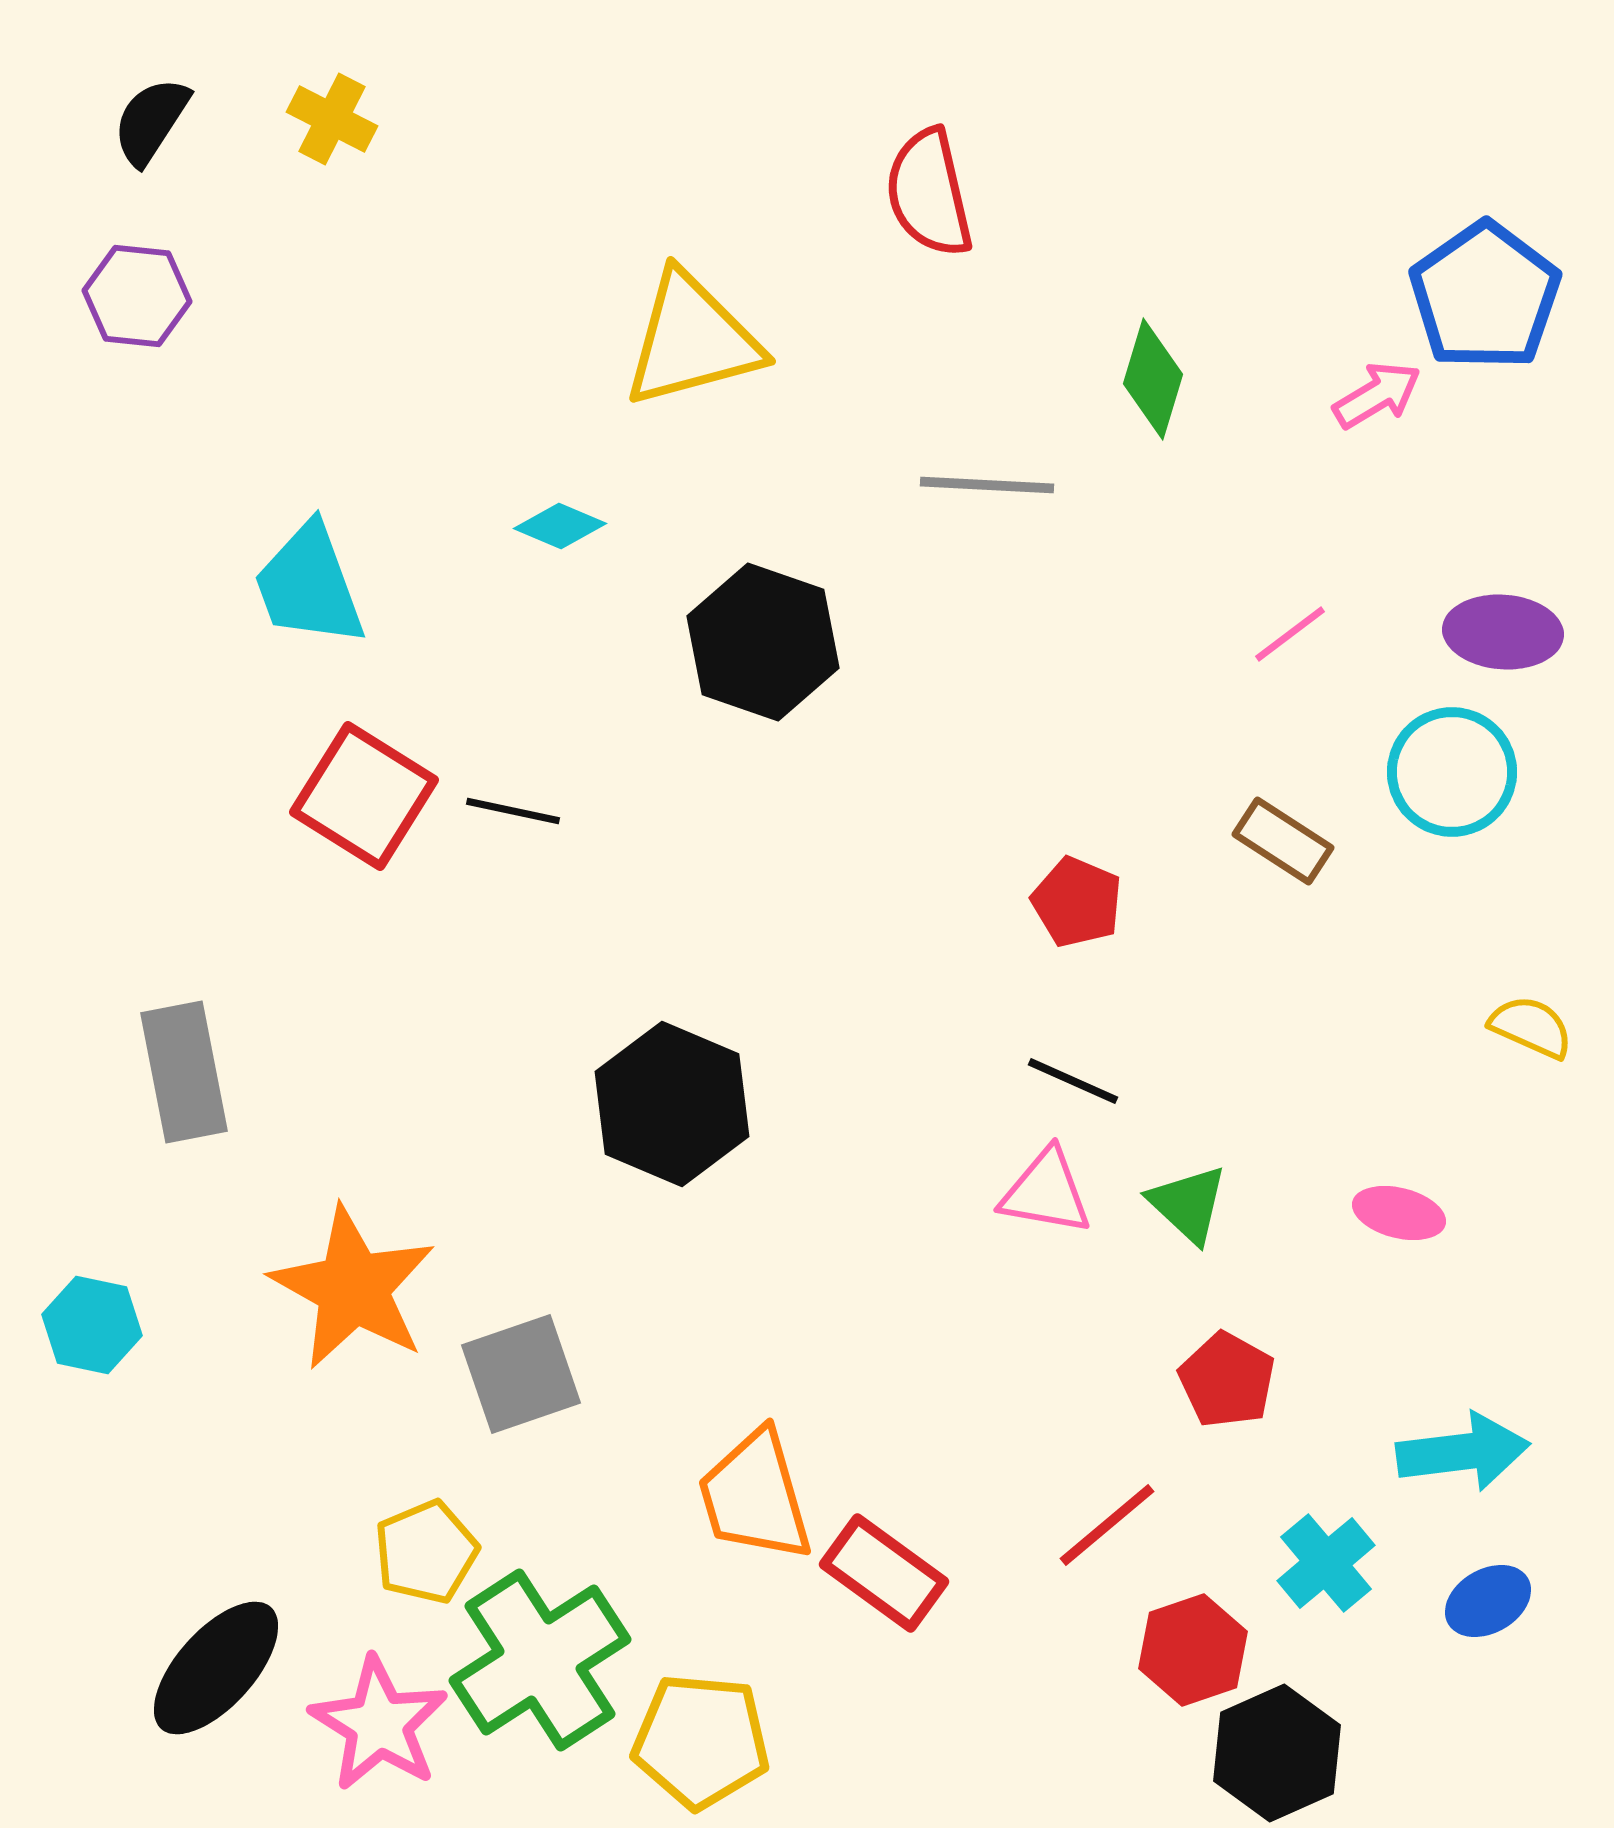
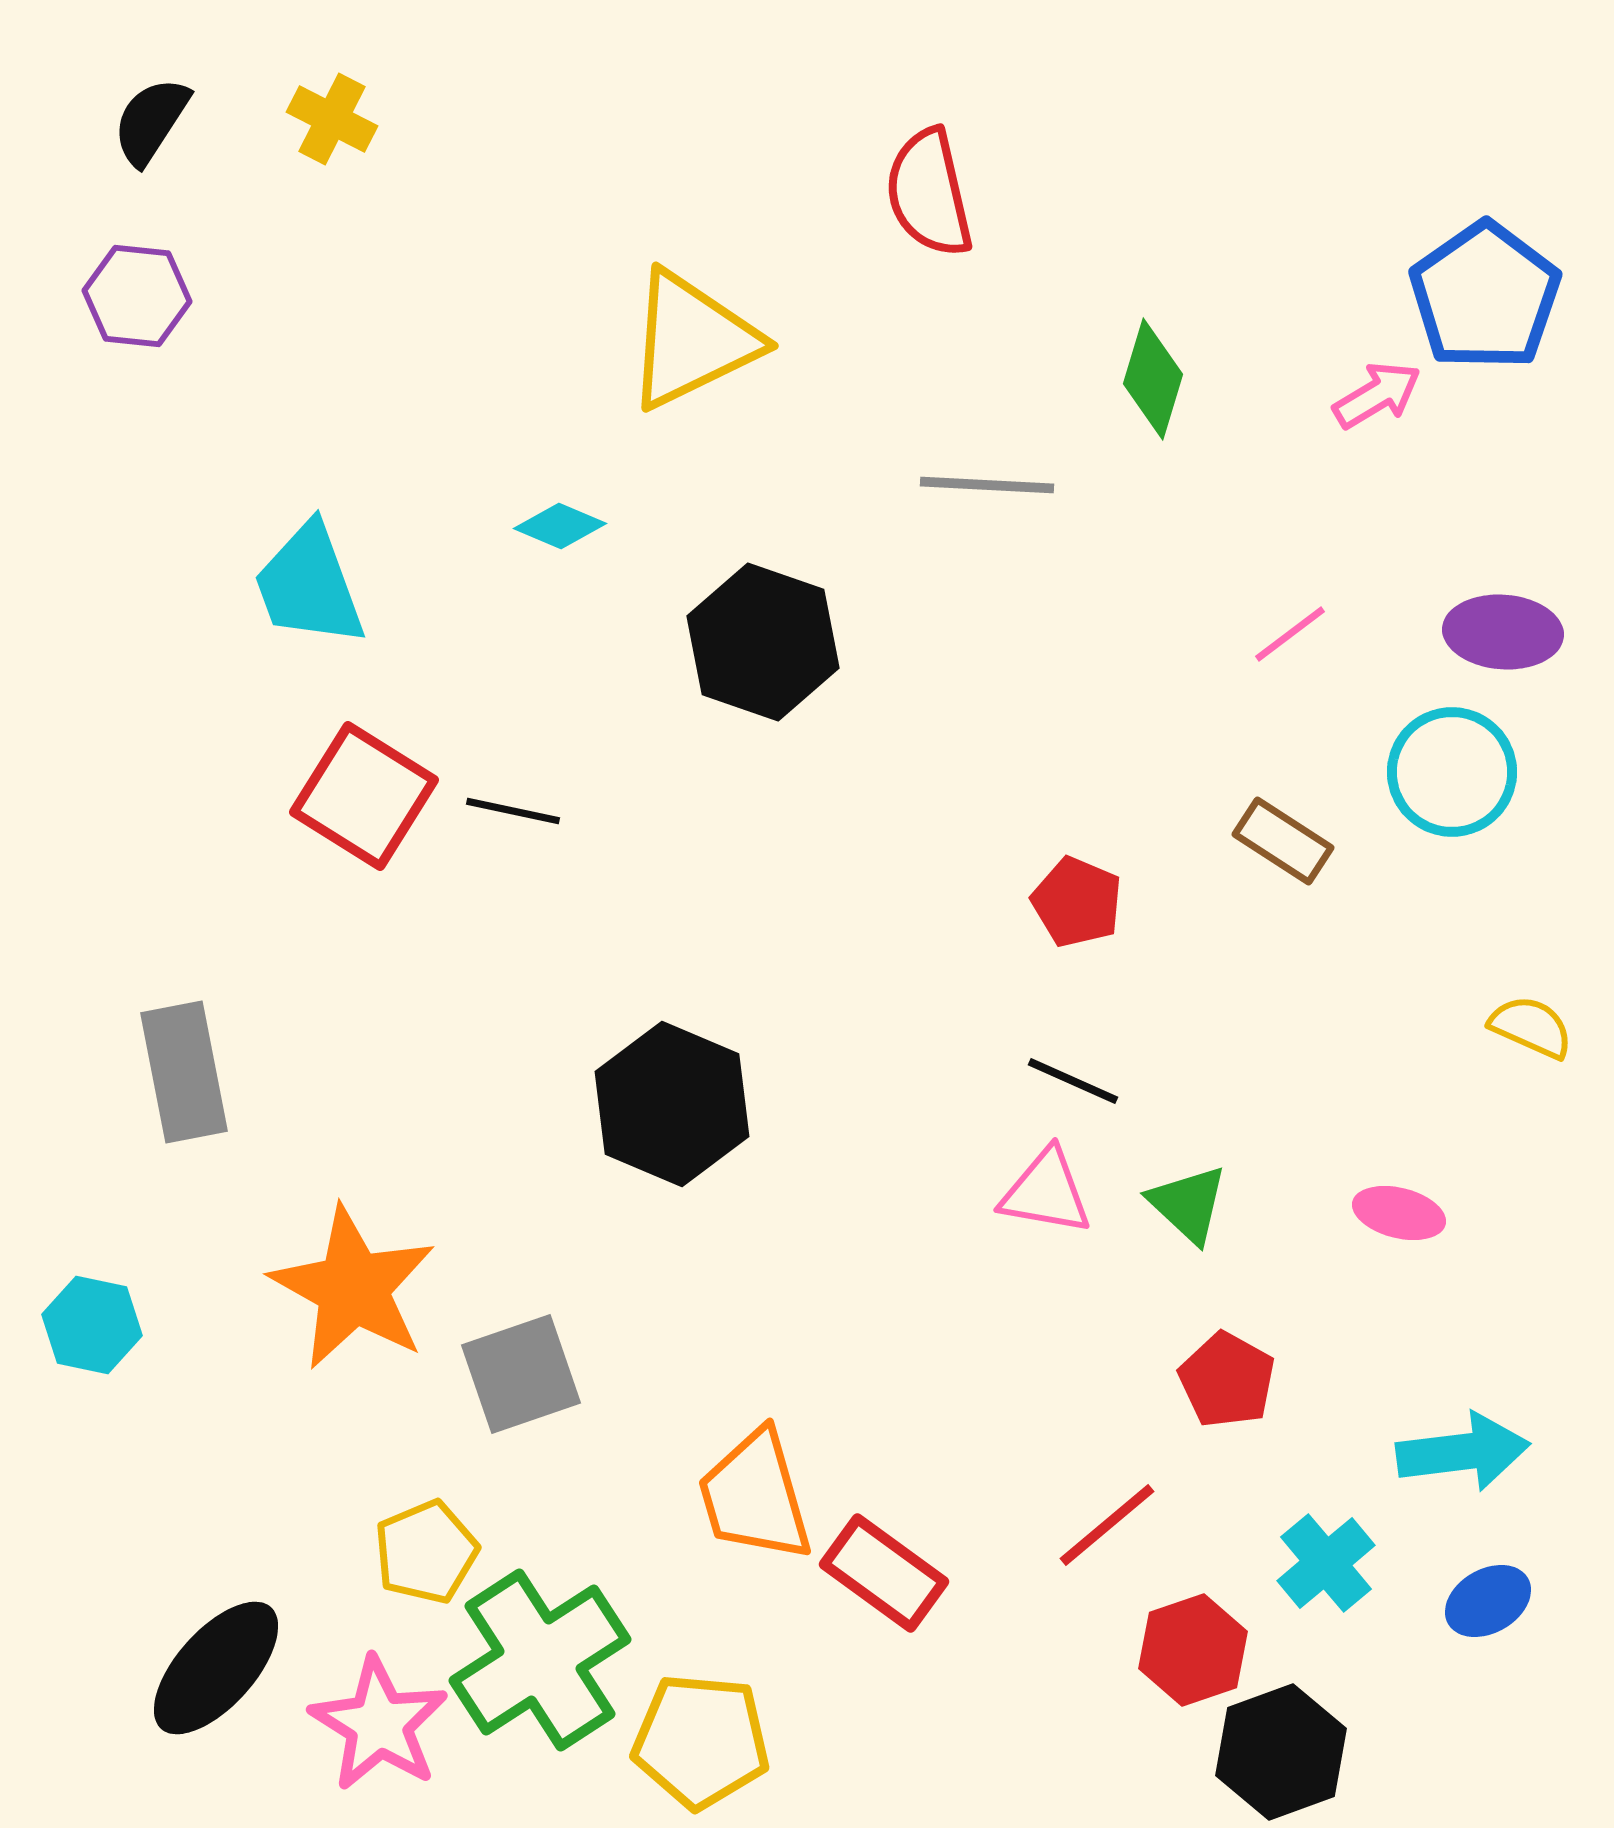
yellow triangle at (692, 340): rotated 11 degrees counterclockwise
black hexagon at (1277, 1753): moved 4 px right, 1 px up; rotated 4 degrees clockwise
